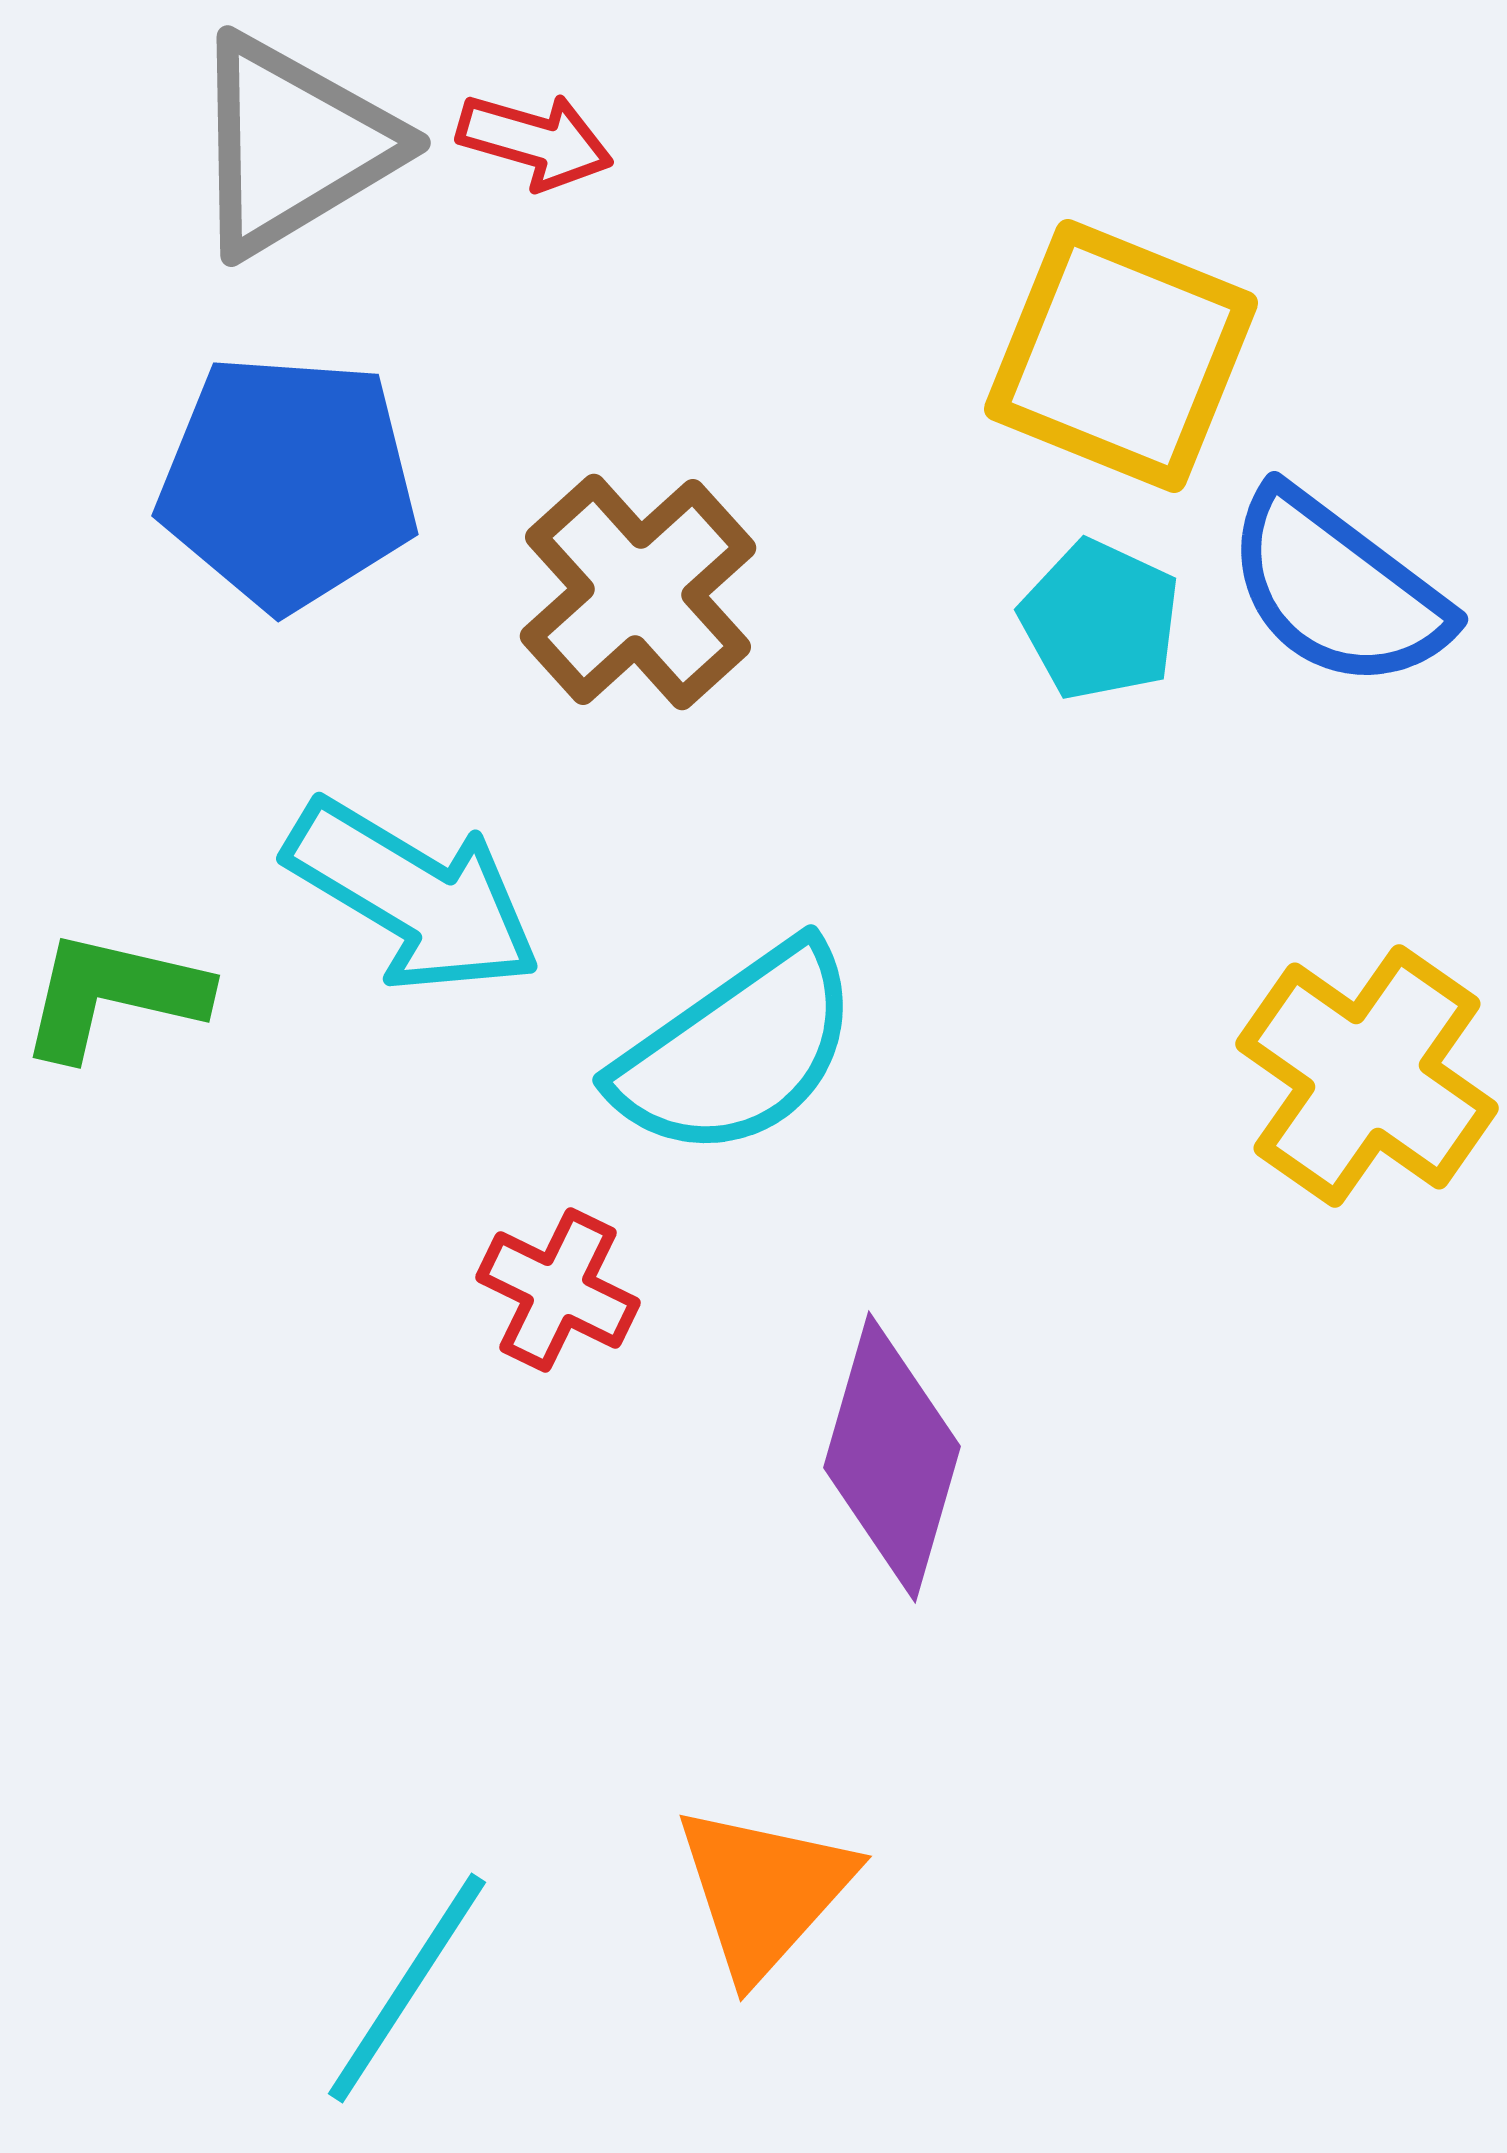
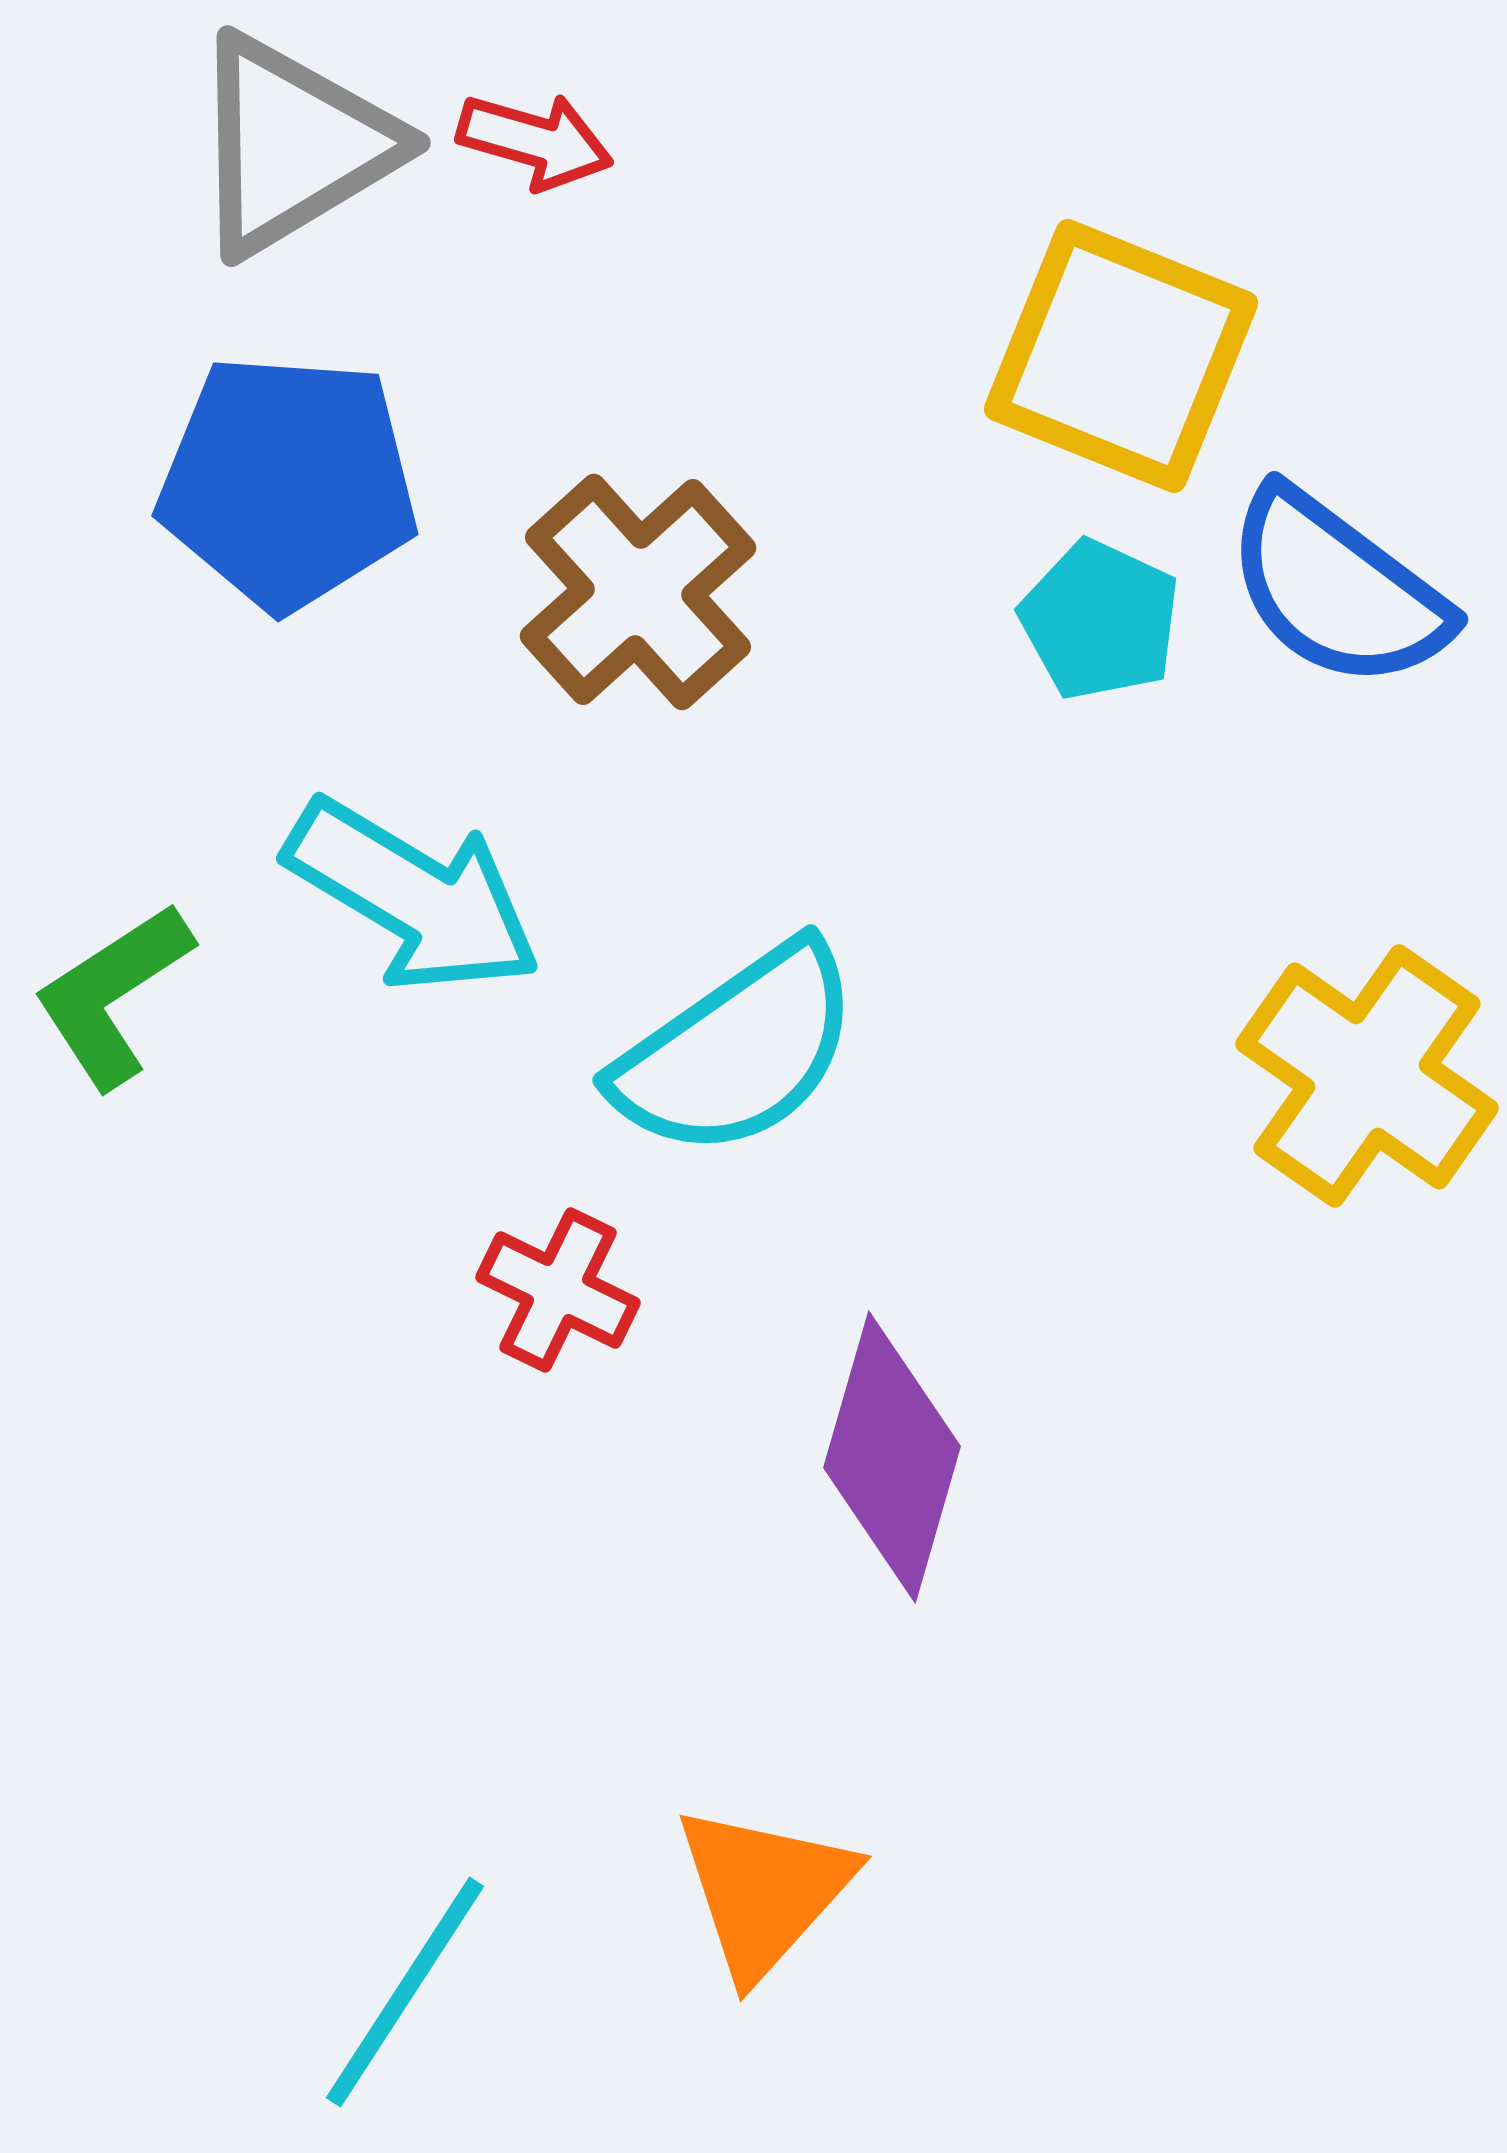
green L-shape: rotated 46 degrees counterclockwise
cyan line: moved 2 px left, 4 px down
